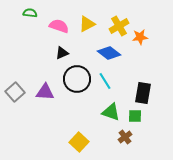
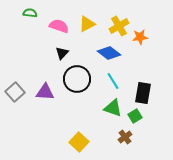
black triangle: rotated 24 degrees counterclockwise
cyan line: moved 8 px right
green triangle: moved 2 px right, 4 px up
green square: rotated 32 degrees counterclockwise
